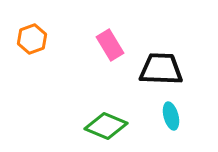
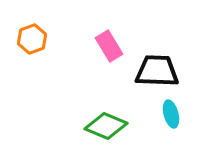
pink rectangle: moved 1 px left, 1 px down
black trapezoid: moved 4 px left, 2 px down
cyan ellipse: moved 2 px up
